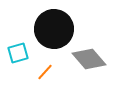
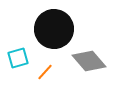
cyan square: moved 5 px down
gray diamond: moved 2 px down
